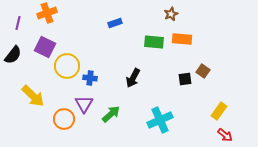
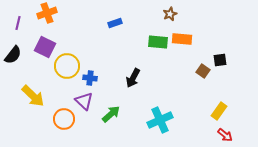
brown star: moved 1 px left
green rectangle: moved 4 px right
black square: moved 35 px right, 19 px up
purple triangle: moved 3 px up; rotated 18 degrees counterclockwise
